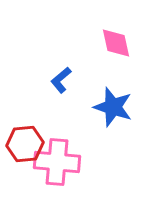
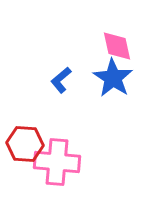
pink diamond: moved 1 px right, 3 px down
blue star: moved 29 px up; rotated 15 degrees clockwise
red hexagon: rotated 9 degrees clockwise
